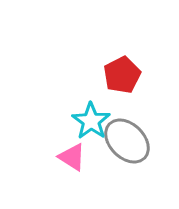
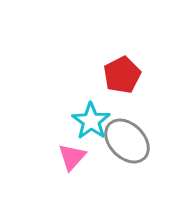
pink triangle: rotated 40 degrees clockwise
